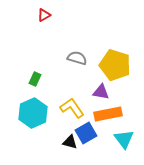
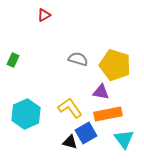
gray semicircle: moved 1 px right, 1 px down
green rectangle: moved 22 px left, 19 px up
yellow L-shape: moved 2 px left
cyan hexagon: moved 7 px left, 1 px down
